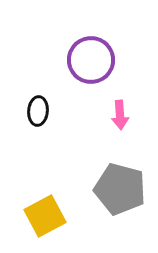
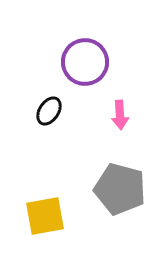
purple circle: moved 6 px left, 2 px down
black ellipse: moved 11 px right; rotated 28 degrees clockwise
yellow square: rotated 18 degrees clockwise
